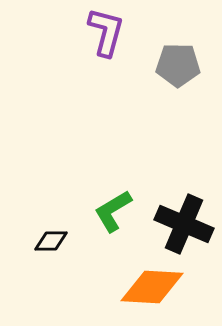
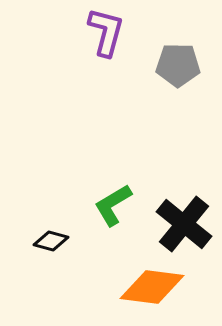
green L-shape: moved 6 px up
black cross: rotated 16 degrees clockwise
black diamond: rotated 16 degrees clockwise
orange diamond: rotated 4 degrees clockwise
